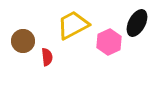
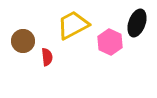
black ellipse: rotated 8 degrees counterclockwise
pink hexagon: moved 1 px right; rotated 10 degrees counterclockwise
